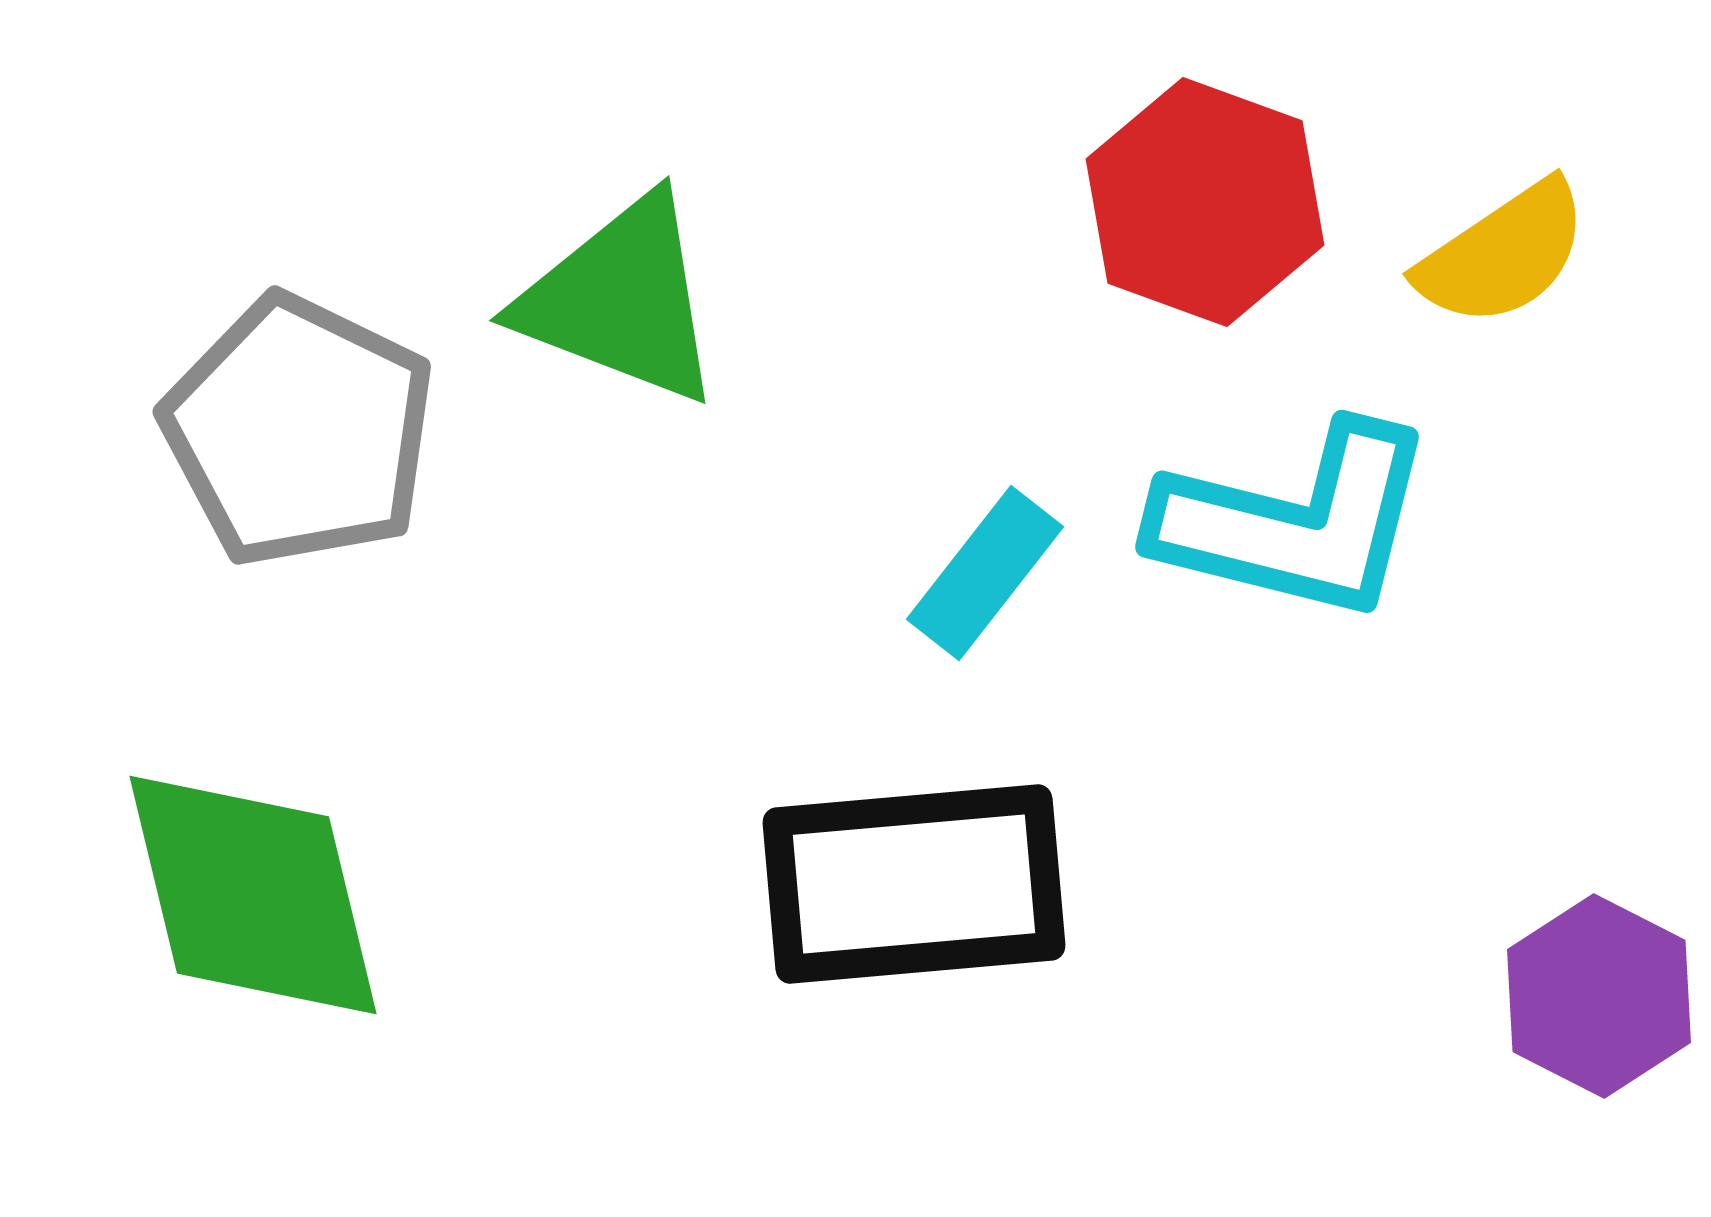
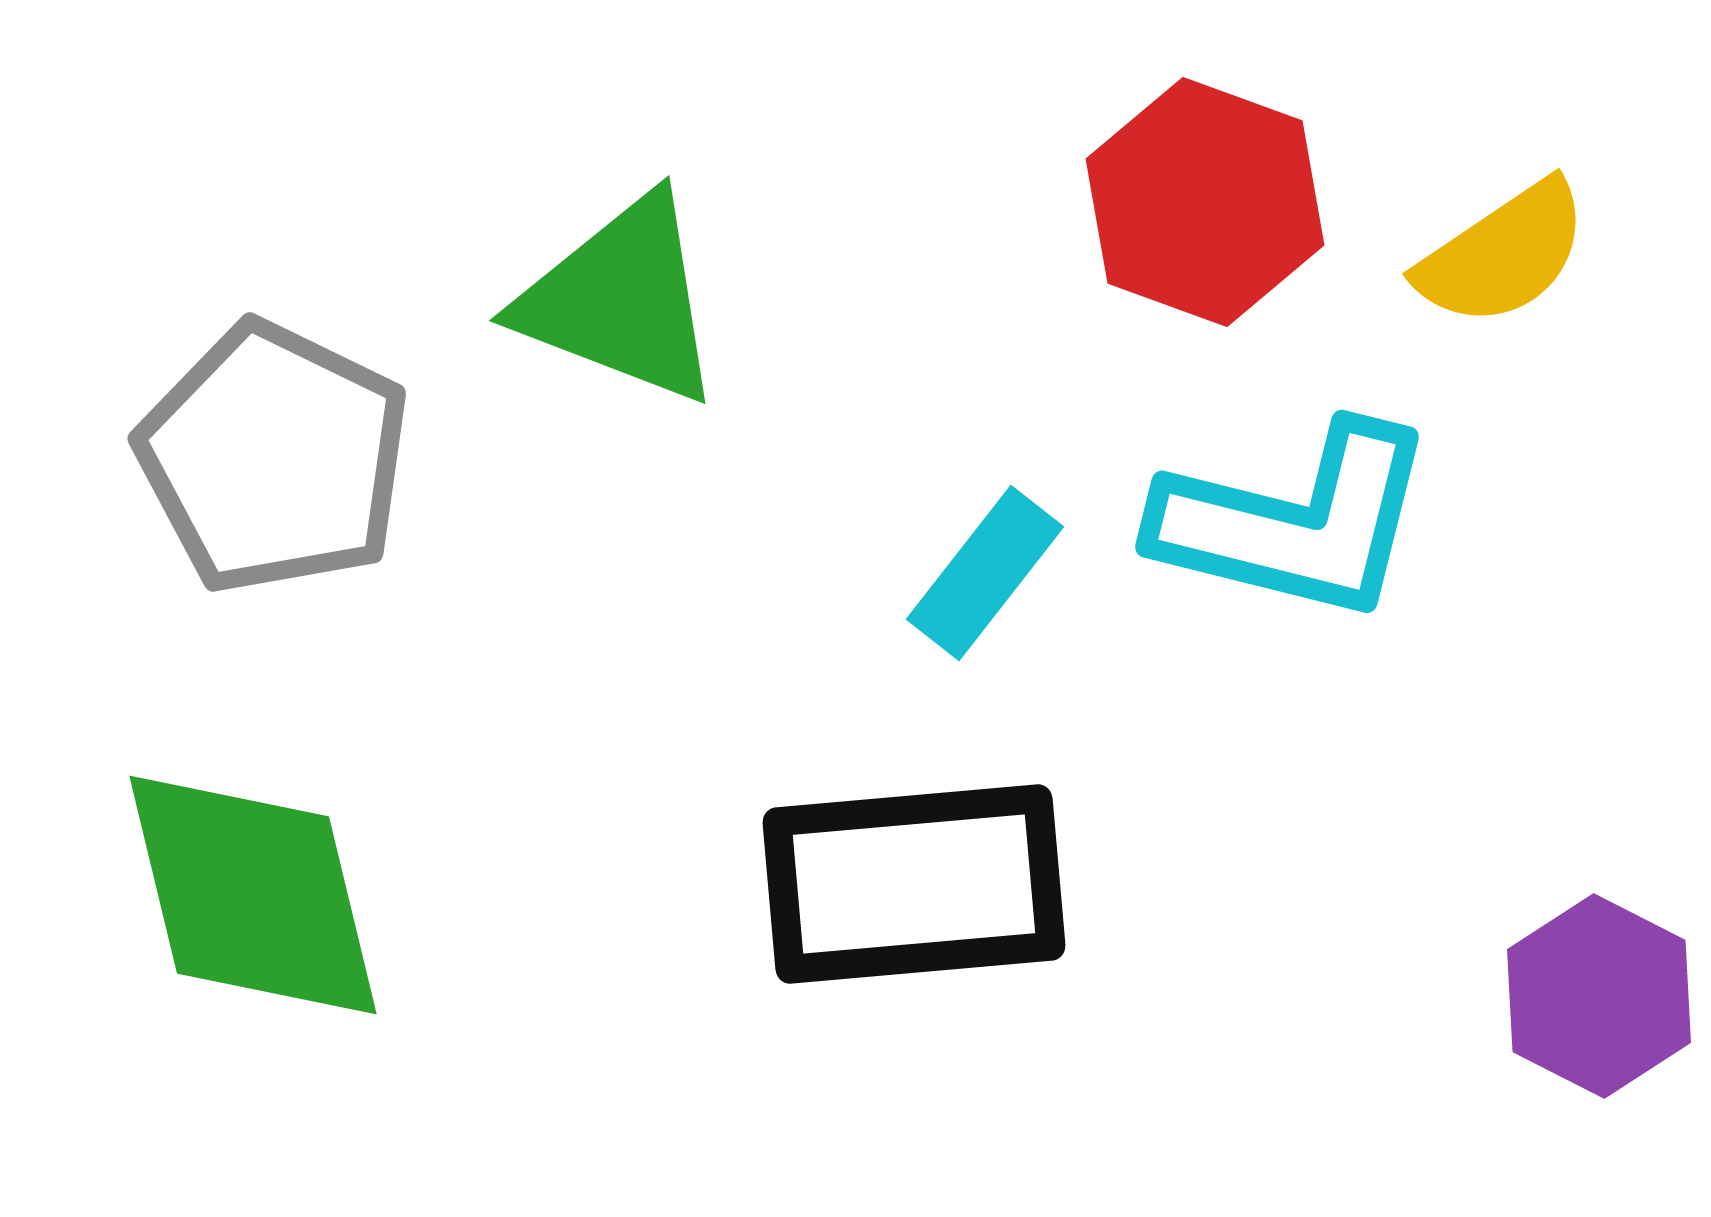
gray pentagon: moved 25 px left, 27 px down
